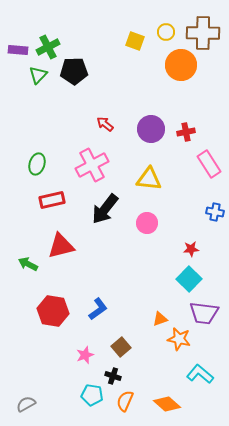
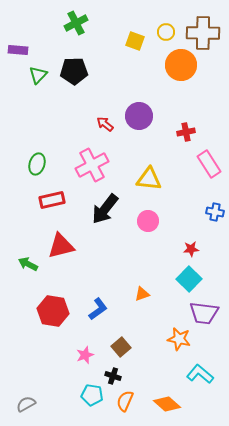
green cross: moved 28 px right, 24 px up
purple circle: moved 12 px left, 13 px up
pink circle: moved 1 px right, 2 px up
orange triangle: moved 18 px left, 25 px up
